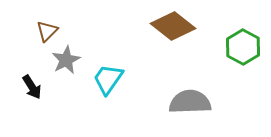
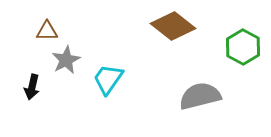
brown triangle: rotated 45 degrees clockwise
black arrow: rotated 45 degrees clockwise
gray semicircle: moved 10 px right, 6 px up; rotated 12 degrees counterclockwise
